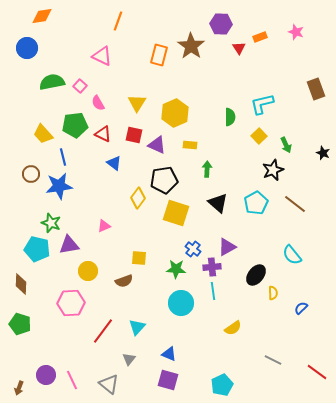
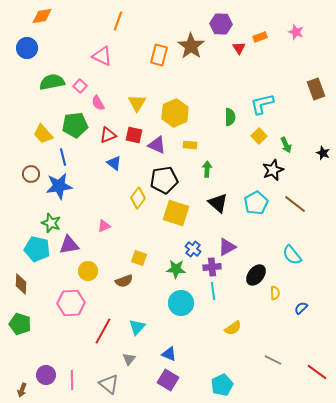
red triangle at (103, 134): moved 5 px right, 1 px down; rotated 48 degrees counterclockwise
yellow square at (139, 258): rotated 14 degrees clockwise
yellow semicircle at (273, 293): moved 2 px right
red line at (103, 331): rotated 8 degrees counterclockwise
pink line at (72, 380): rotated 24 degrees clockwise
purple square at (168, 380): rotated 15 degrees clockwise
brown arrow at (19, 388): moved 3 px right, 2 px down
